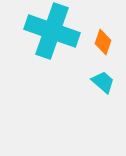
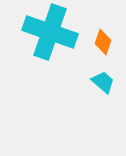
cyan cross: moved 2 px left, 1 px down
